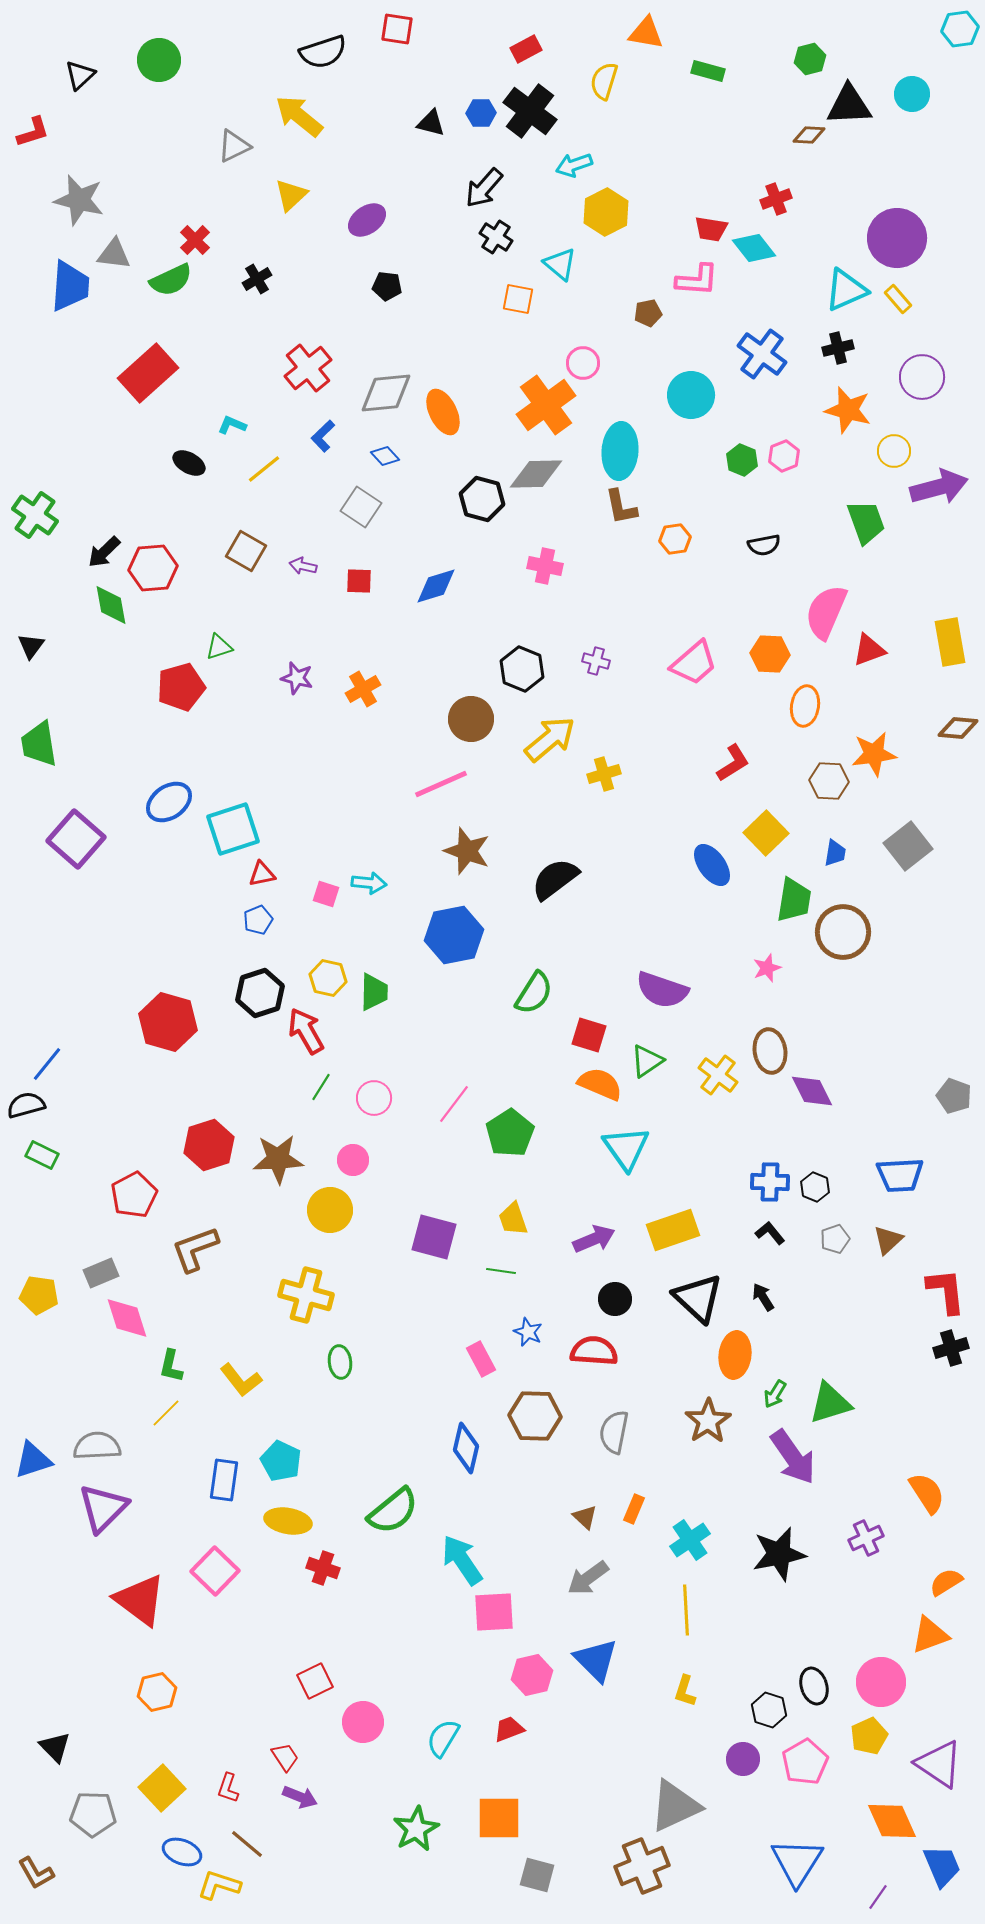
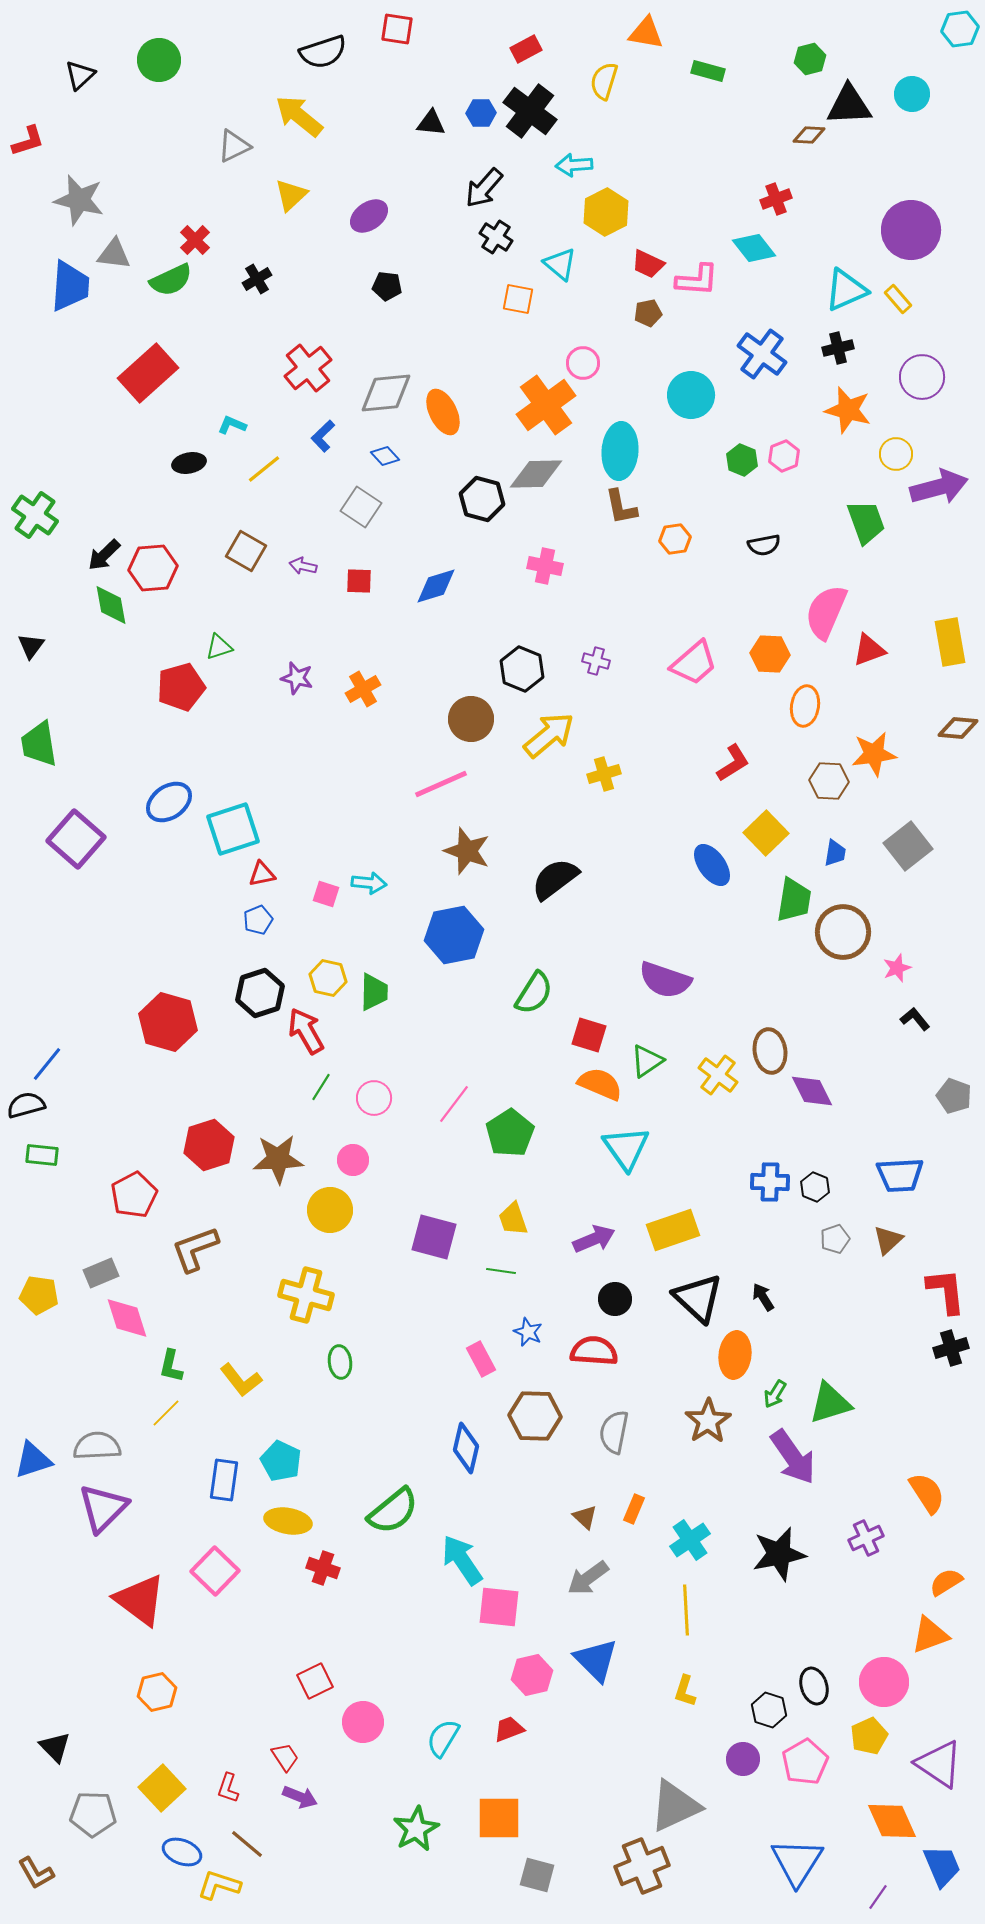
black triangle at (431, 123): rotated 8 degrees counterclockwise
red L-shape at (33, 132): moved 5 px left, 9 px down
cyan arrow at (574, 165): rotated 15 degrees clockwise
purple ellipse at (367, 220): moved 2 px right, 4 px up
red trapezoid at (711, 229): moved 63 px left, 35 px down; rotated 16 degrees clockwise
purple circle at (897, 238): moved 14 px right, 8 px up
yellow circle at (894, 451): moved 2 px right, 3 px down
black ellipse at (189, 463): rotated 40 degrees counterclockwise
black arrow at (104, 552): moved 3 px down
yellow arrow at (550, 739): moved 1 px left, 4 px up
pink star at (767, 968): moved 130 px right
purple semicircle at (662, 990): moved 3 px right, 10 px up
green rectangle at (42, 1155): rotated 20 degrees counterclockwise
black L-shape at (770, 1233): moved 145 px right, 214 px up
pink square at (494, 1612): moved 5 px right, 5 px up; rotated 9 degrees clockwise
pink circle at (881, 1682): moved 3 px right
